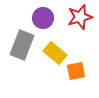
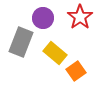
red star: rotated 20 degrees counterclockwise
gray rectangle: moved 1 px left, 3 px up
orange square: rotated 24 degrees counterclockwise
